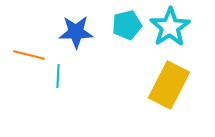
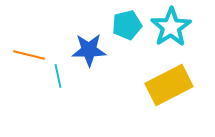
cyan star: moved 1 px right
blue star: moved 13 px right, 18 px down
cyan line: rotated 15 degrees counterclockwise
yellow rectangle: rotated 36 degrees clockwise
